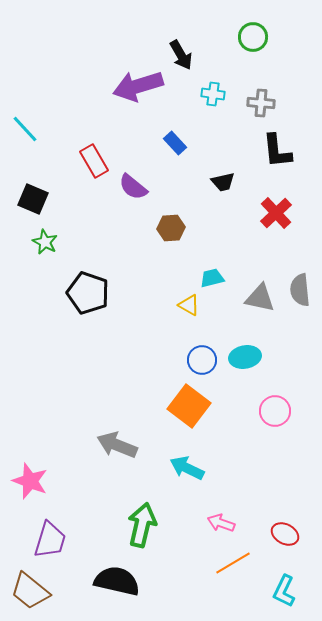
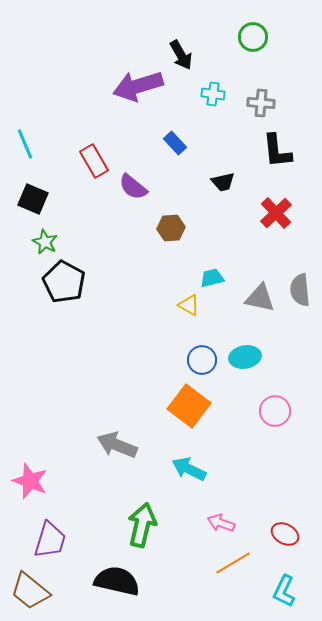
cyan line: moved 15 px down; rotated 20 degrees clockwise
black pentagon: moved 24 px left, 11 px up; rotated 9 degrees clockwise
cyan arrow: moved 2 px right, 1 px down
